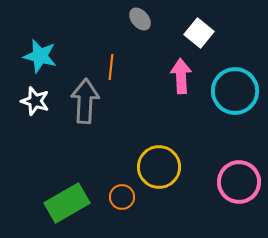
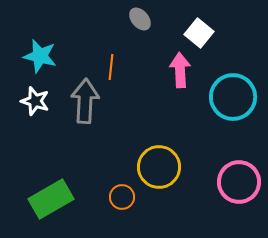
pink arrow: moved 1 px left, 6 px up
cyan circle: moved 2 px left, 6 px down
green rectangle: moved 16 px left, 4 px up
